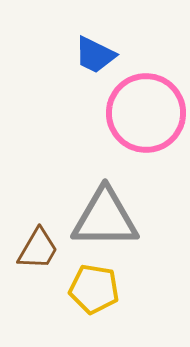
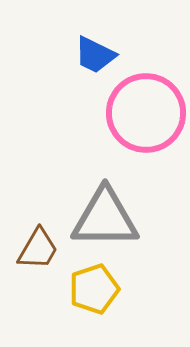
yellow pentagon: rotated 27 degrees counterclockwise
